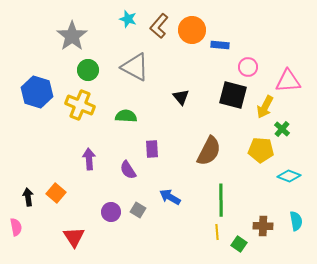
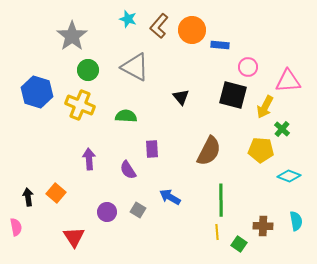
purple circle: moved 4 px left
